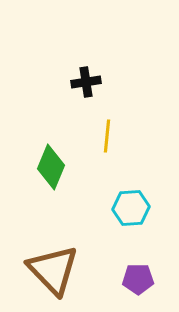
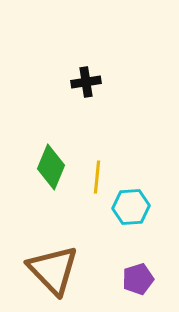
yellow line: moved 10 px left, 41 px down
cyan hexagon: moved 1 px up
purple pentagon: rotated 16 degrees counterclockwise
